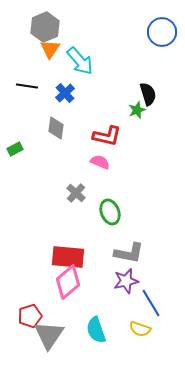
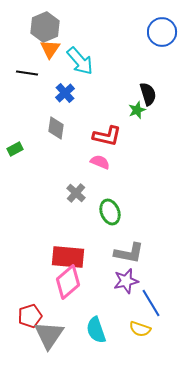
black line: moved 13 px up
